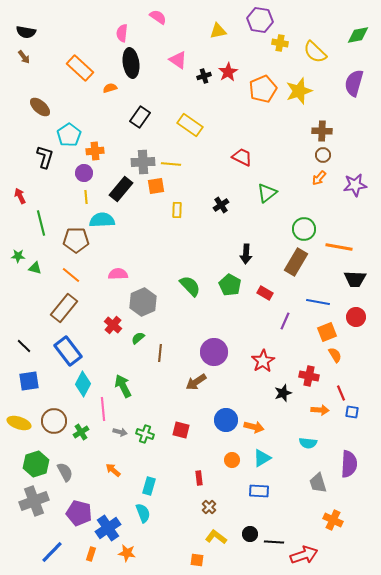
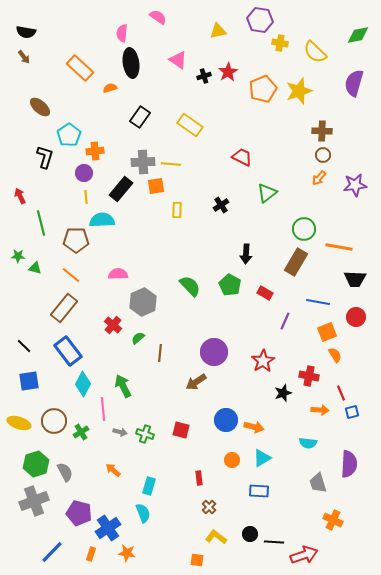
blue square at (352, 412): rotated 24 degrees counterclockwise
